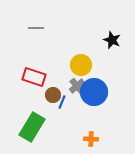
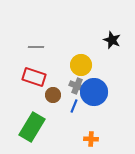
gray line: moved 19 px down
gray cross: rotated 28 degrees counterclockwise
blue line: moved 12 px right, 4 px down
